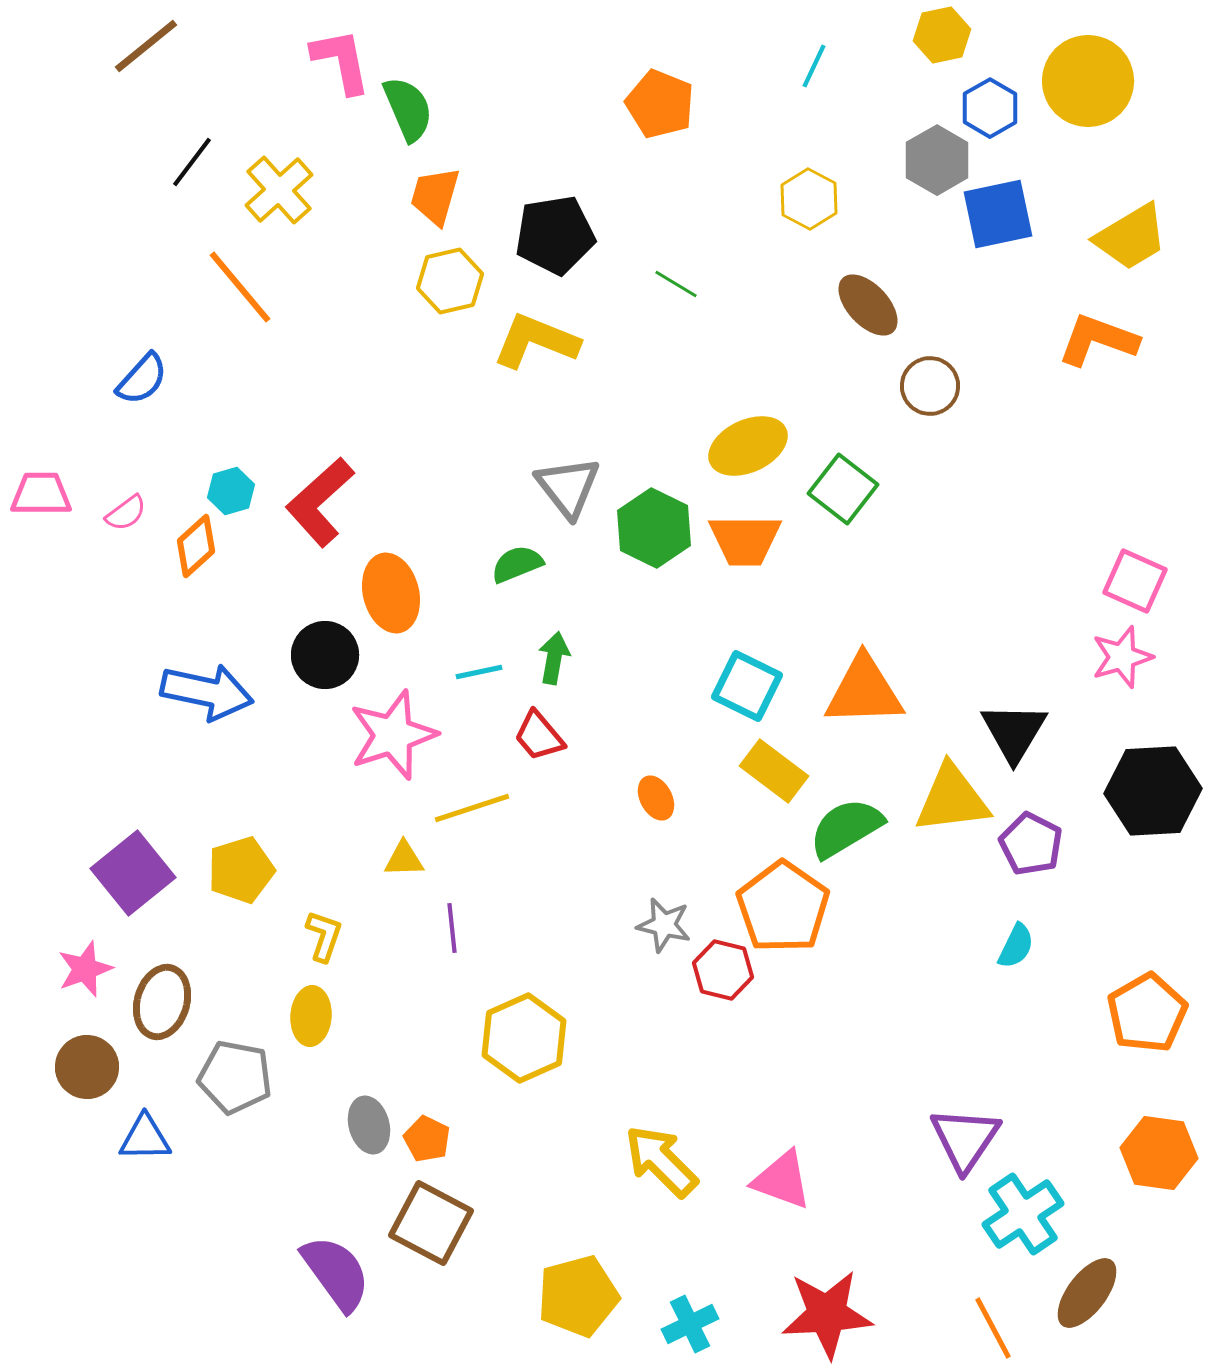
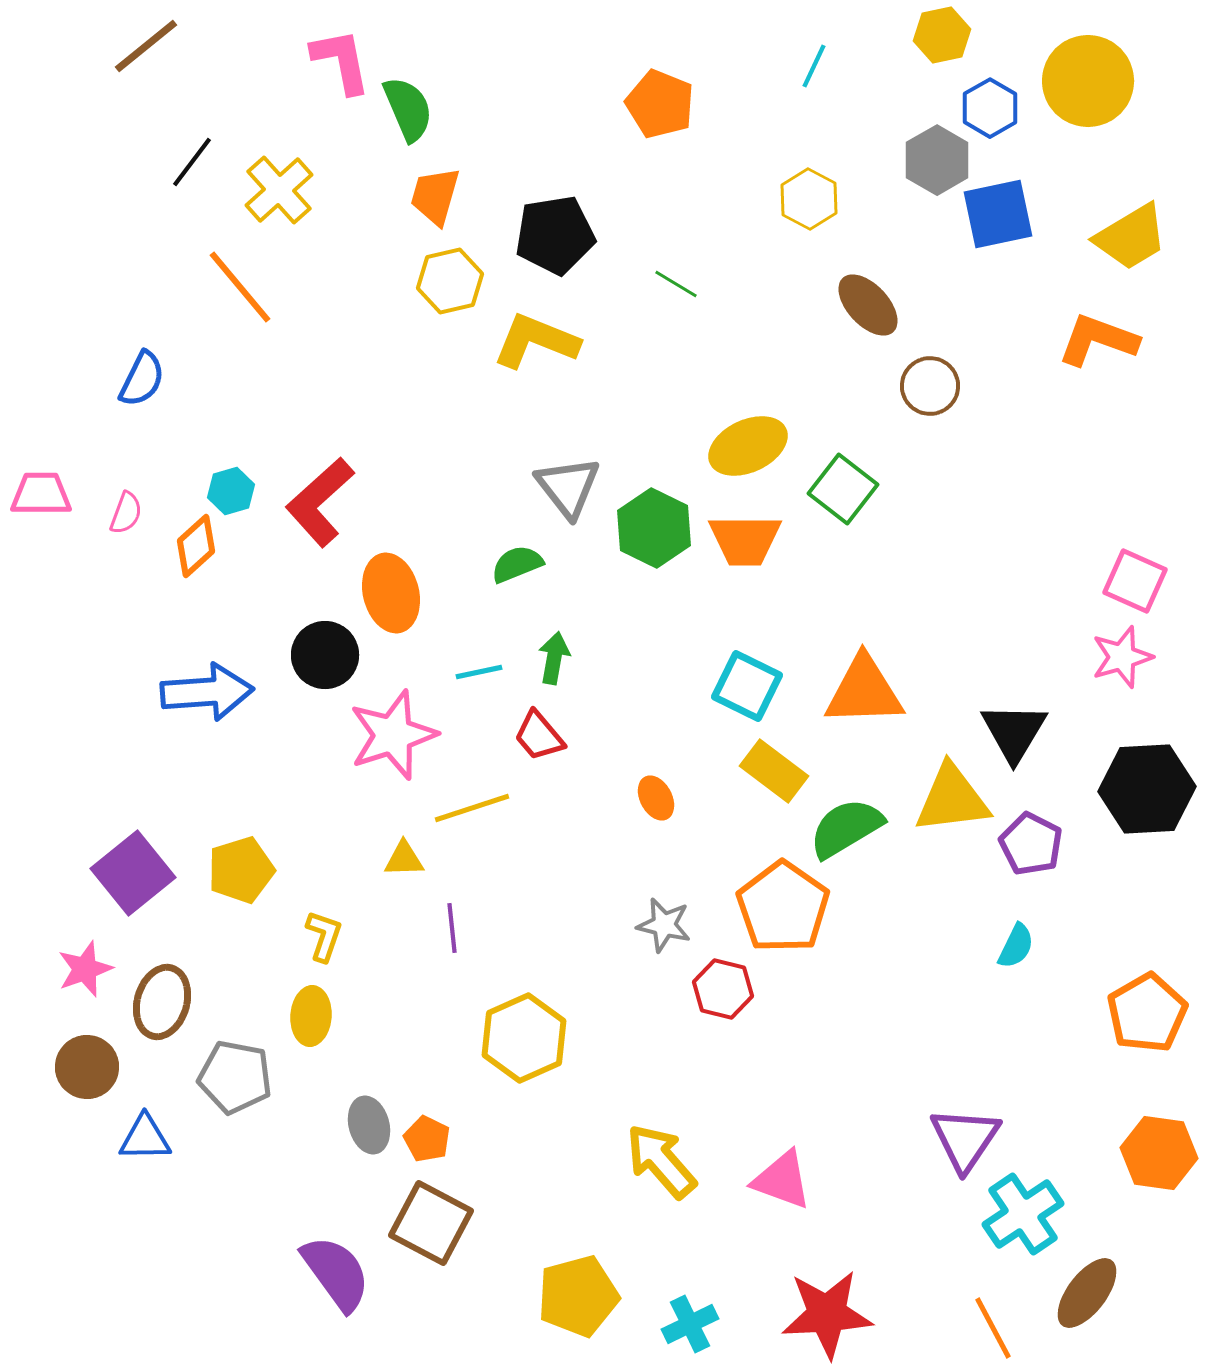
blue semicircle at (142, 379): rotated 16 degrees counterclockwise
pink semicircle at (126, 513): rotated 33 degrees counterclockwise
blue arrow at (207, 692): rotated 16 degrees counterclockwise
black hexagon at (1153, 791): moved 6 px left, 2 px up
red hexagon at (723, 970): moved 19 px down
yellow arrow at (661, 1161): rotated 4 degrees clockwise
